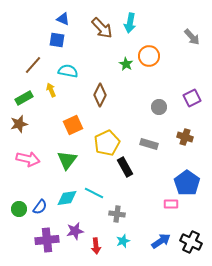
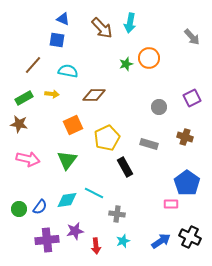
orange circle: moved 2 px down
green star: rotated 24 degrees clockwise
yellow arrow: moved 1 px right, 4 px down; rotated 120 degrees clockwise
brown diamond: moved 6 px left; rotated 65 degrees clockwise
brown star: rotated 24 degrees clockwise
yellow pentagon: moved 5 px up
cyan diamond: moved 2 px down
black cross: moved 1 px left, 5 px up
